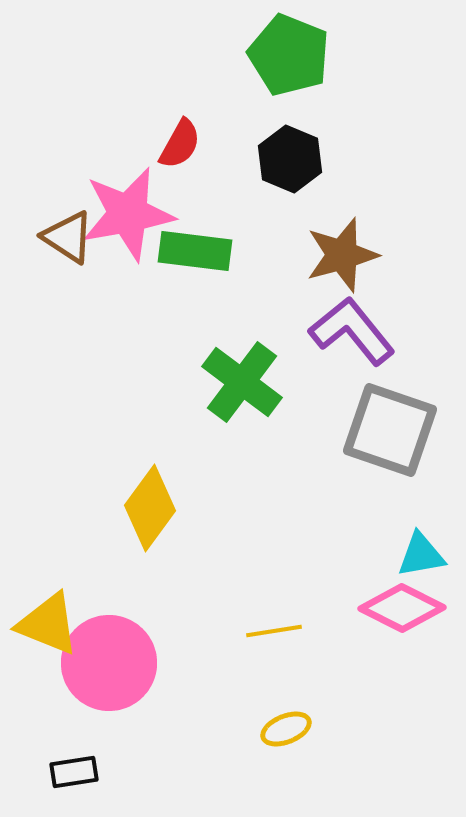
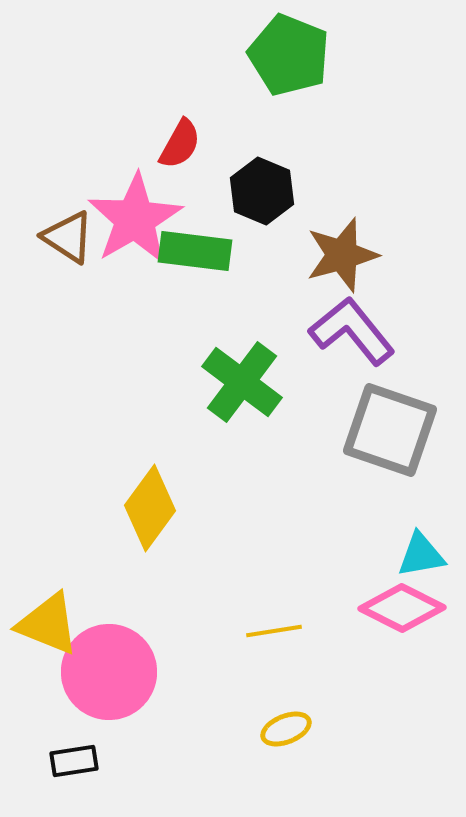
black hexagon: moved 28 px left, 32 px down
pink star: moved 7 px right, 5 px down; rotated 20 degrees counterclockwise
pink circle: moved 9 px down
black rectangle: moved 11 px up
